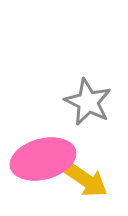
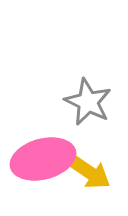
yellow arrow: moved 3 px right, 8 px up
